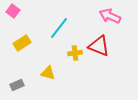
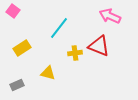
yellow rectangle: moved 5 px down
